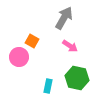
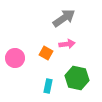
gray arrow: rotated 25 degrees clockwise
orange square: moved 14 px right, 12 px down
pink arrow: moved 3 px left, 2 px up; rotated 42 degrees counterclockwise
pink circle: moved 4 px left, 1 px down
